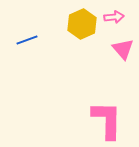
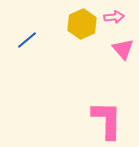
blue line: rotated 20 degrees counterclockwise
